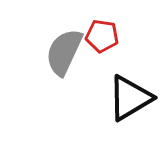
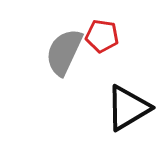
black triangle: moved 2 px left, 10 px down
